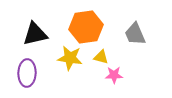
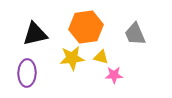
yellow star: moved 2 px right; rotated 15 degrees counterclockwise
